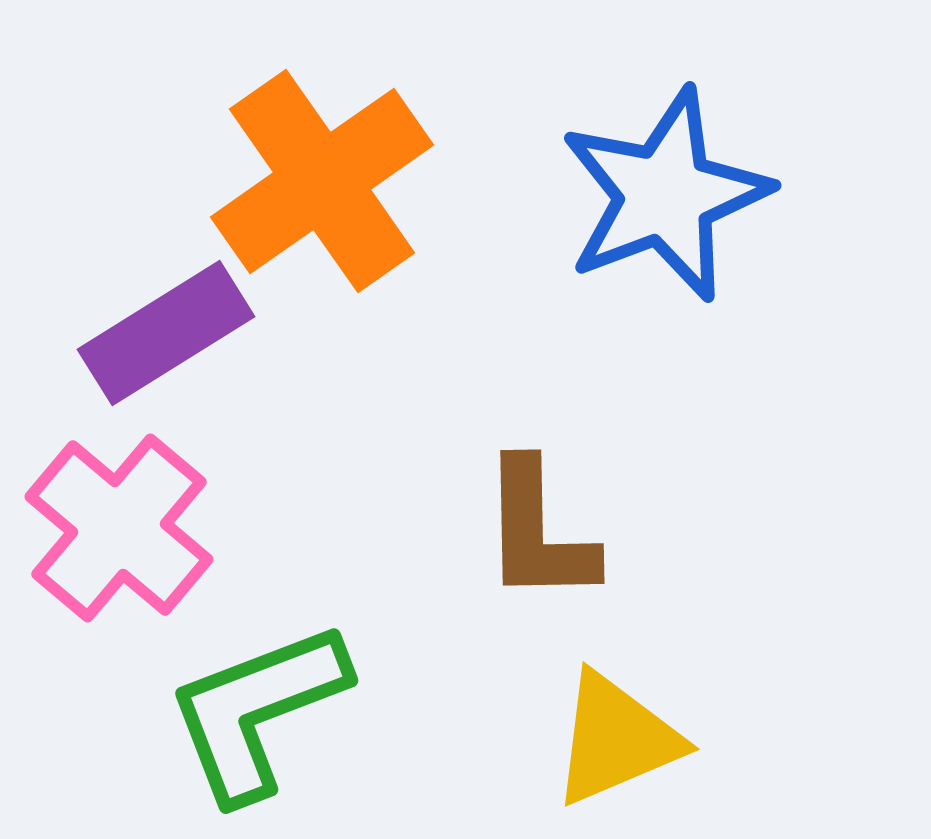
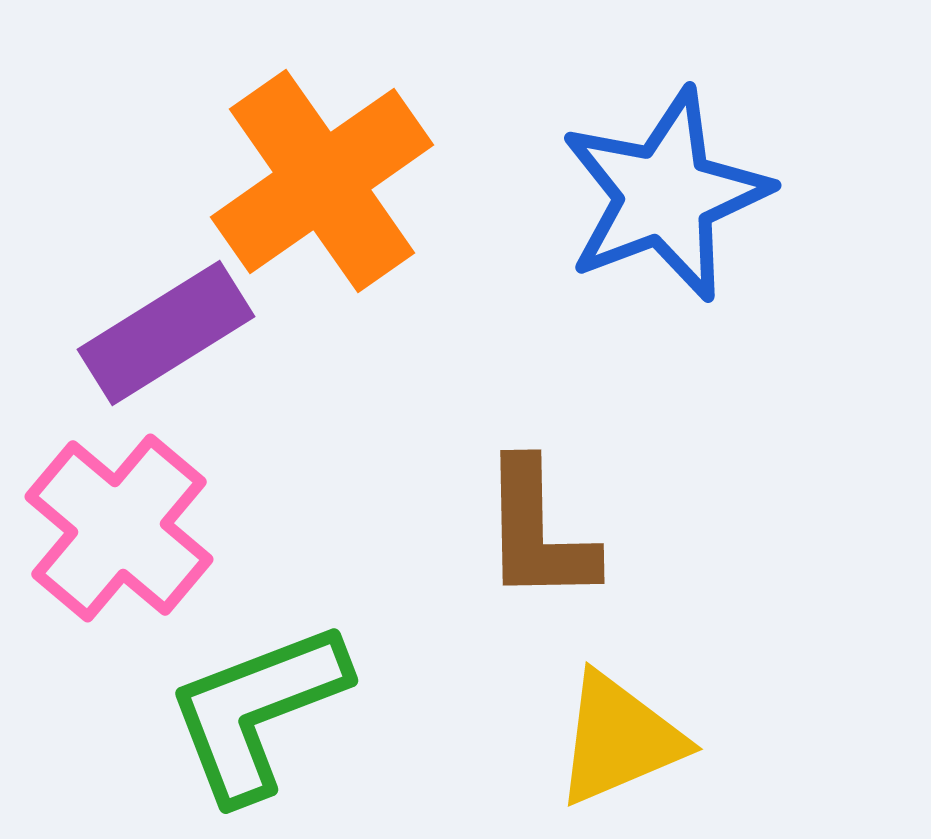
yellow triangle: moved 3 px right
